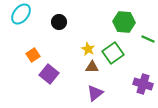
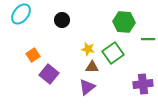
black circle: moved 3 px right, 2 px up
green line: rotated 24 degrees counterclockwise
yellow star: rotated 16 degrees counterclockwise
purple cross: rotated 24 degrees counterclockwise
purple triangle: moved 8 px left, 6 px up
